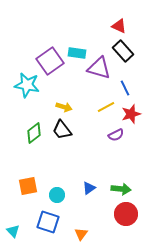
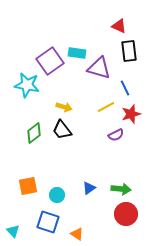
black rectangle: moved 6 px right; rotated 35 degrees clockwise
orange triangle: moved 4 px left; rotated 32 degrees counterclockwise
